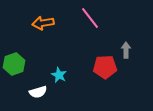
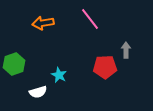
pink line: moved 1 px down
